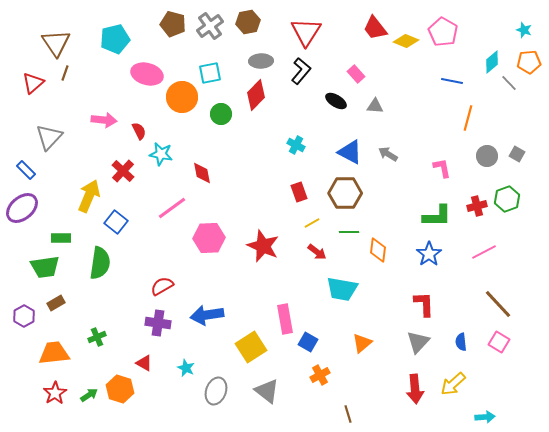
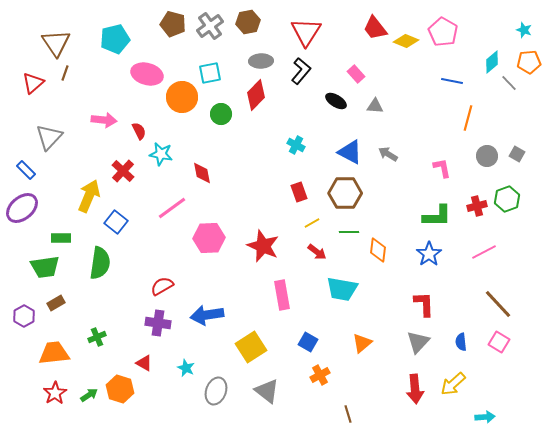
pink rectangle at (285, 319): moved 3 px left, 24 px up
